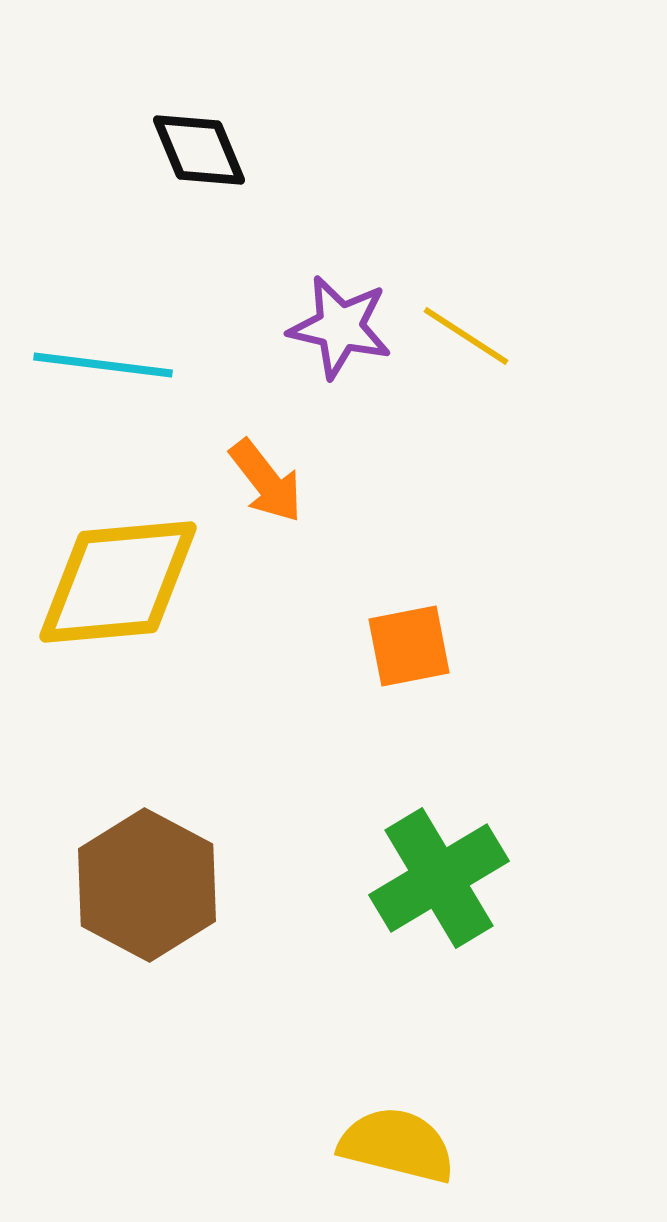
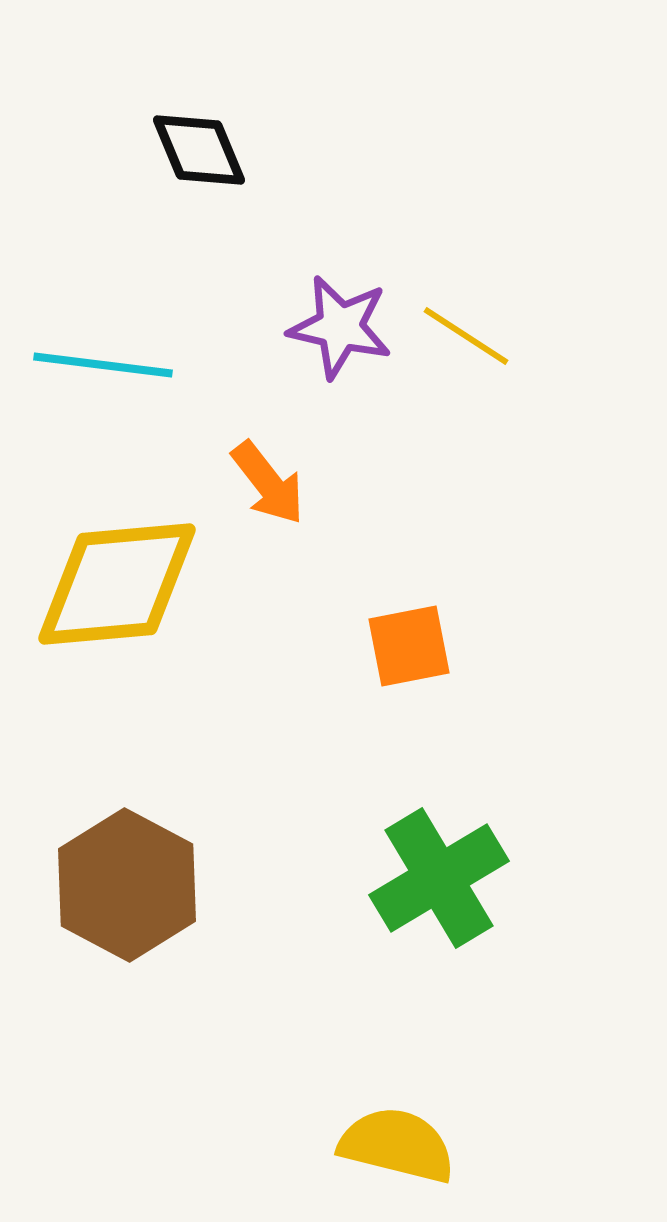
orange arrow: moved 2 px right, 2 px down
yellow diamond: moved 1 px left, 2 px down
brown hexagon: moved 20 px left
